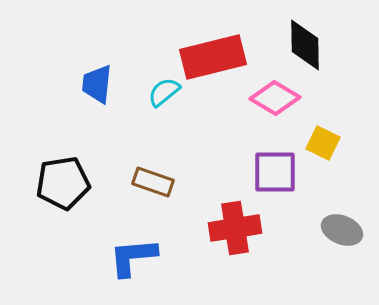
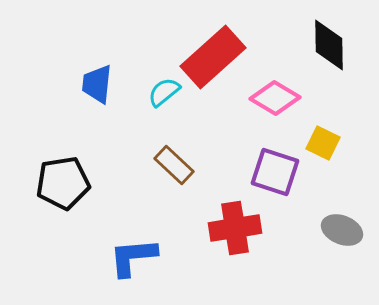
black diamond: moved 24 px right
red rectangle: rotated 28 degrees counterclockwise
purple square: rotated 18 degrees clockwise
brown rectangle: moved 21 px right, 17 px up; rotated 24 degrees clockwise
